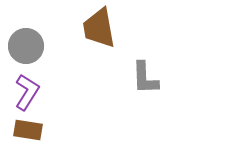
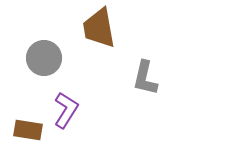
gray circle: moved 18 px right, 12 px down
gray L-shape: rotated 15 degrees clockwise
purple L-shape: moved 39 px right, 18 px down
